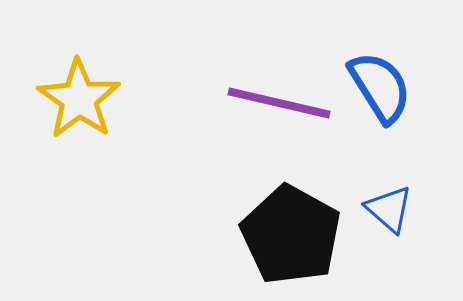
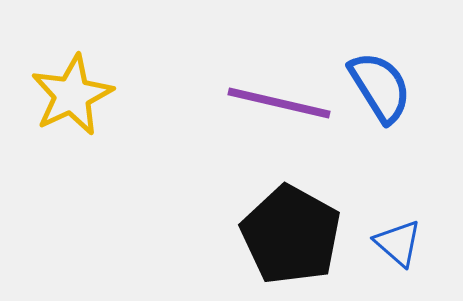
yellow star: moved 7 px left, 4 px up; rotated 12 degrees clockwise
blue triangle: moved 9 px right, 34 px down
